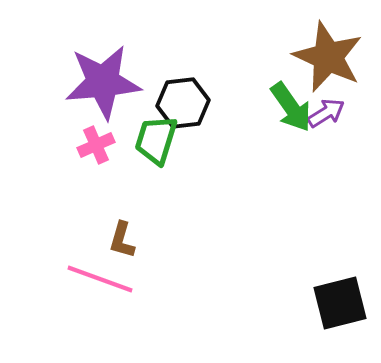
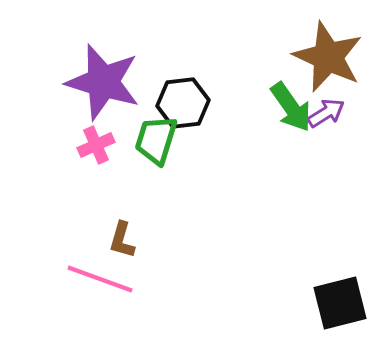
purple star: rotated 22 degrees clockwise
